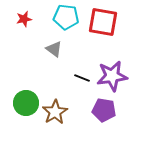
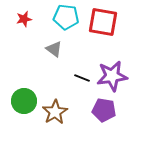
green circle: moved 2 px left, 2 px up
